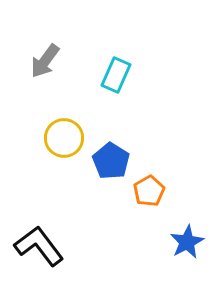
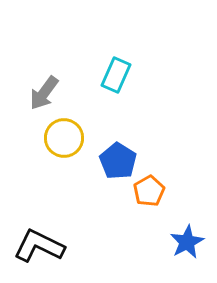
gray arrow: moved 1 px left, 32 px down
blue pentagon: moved 7 px right
black L-shape: rotated 27 degrees counterclockwise
